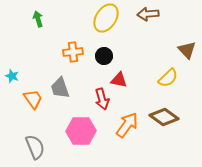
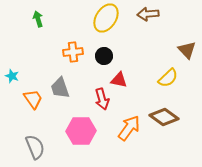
orange arrow: moved 2 px right, 3 px down
